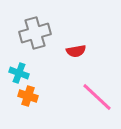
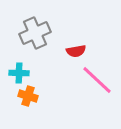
gray cross: rotated 8 degrees counterclockwise
cyan cross: rotated 18 degrees counterclockwise
pink line: moved 17 px up
